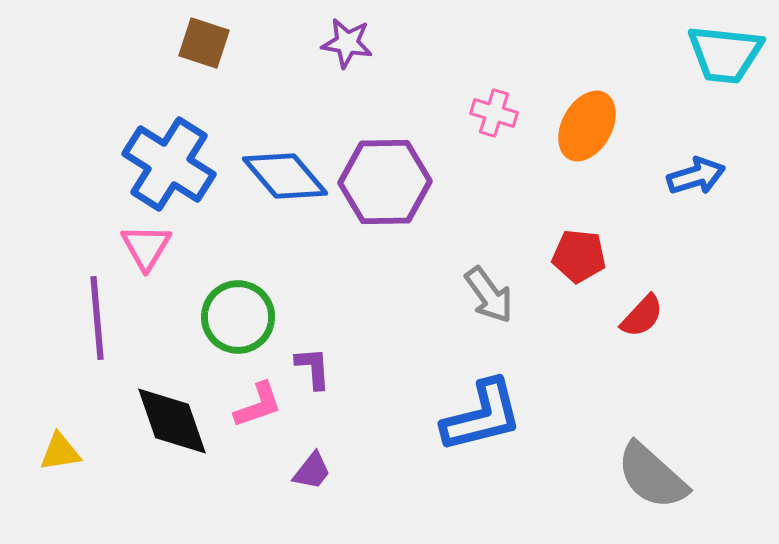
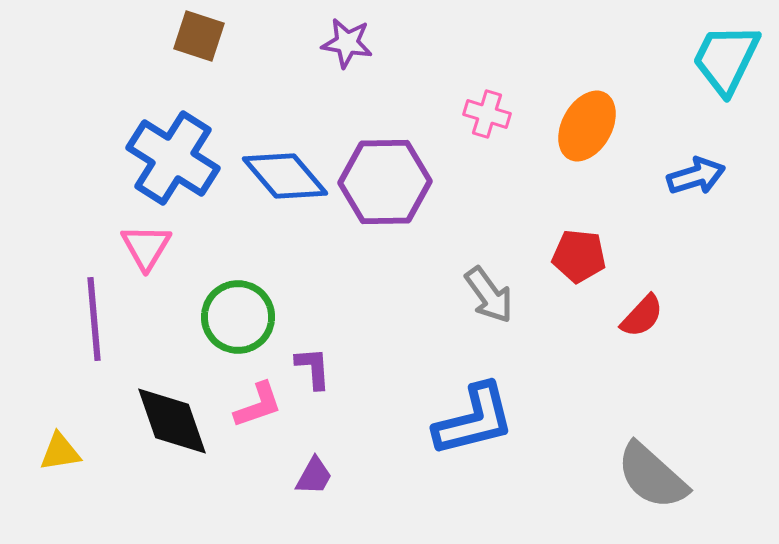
brown square: moved 5 px left, 7 px up
cyan trapezoid: moved 1 px right, 5 px down; rotated 110 degrees clockwise
pink cross: moved 7 px left, 1 px down
blue cross: moved 4 px right, 6 px up
purple line: moved 3 px left, 1 px down
blue L-shape: moved 8 px left, 4 px down
purple trapezoid: moved 2 px right, 5 px down; rotated 9 degrees counterclockwise
